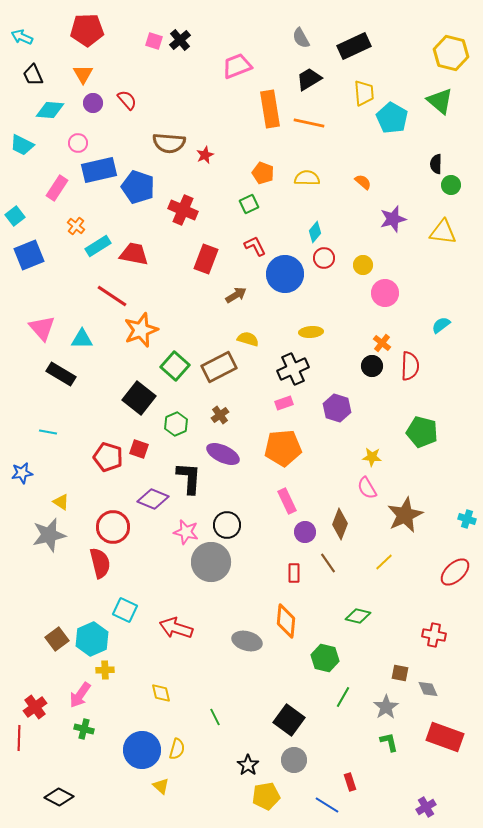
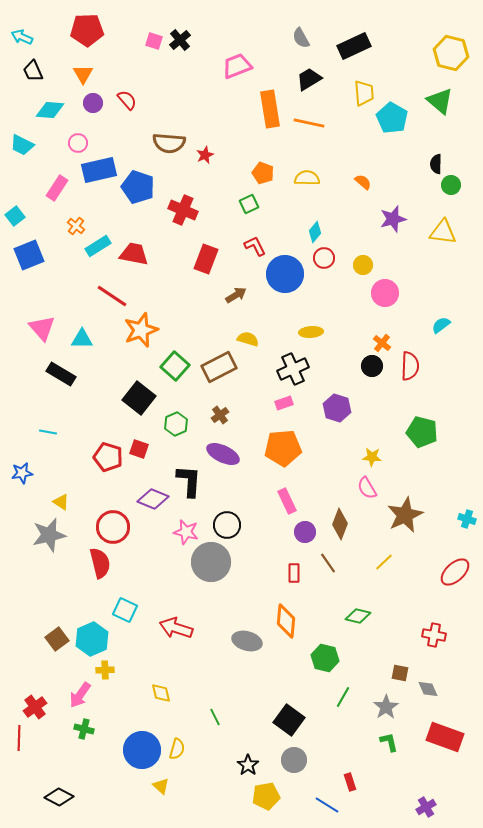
black trapezoid at (33, 75): moved 4 px up
black L-shape at (189, 478): moved 3 px down
